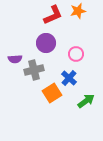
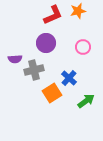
pink circle: moved 7 px right, 7 px up
